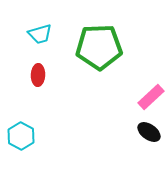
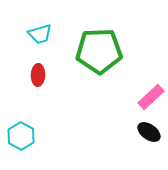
green pentagon: moved 4 px down
